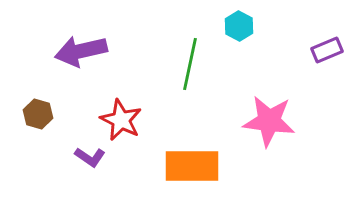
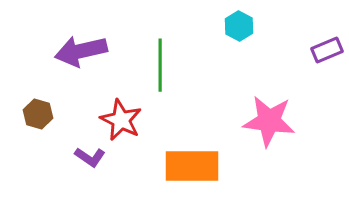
green line: moved 30 px left, 1 px down; rotated 12 degrees counterclockwise
